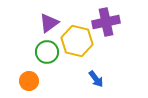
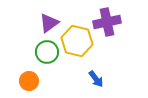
purple cross: moved 1 px right
